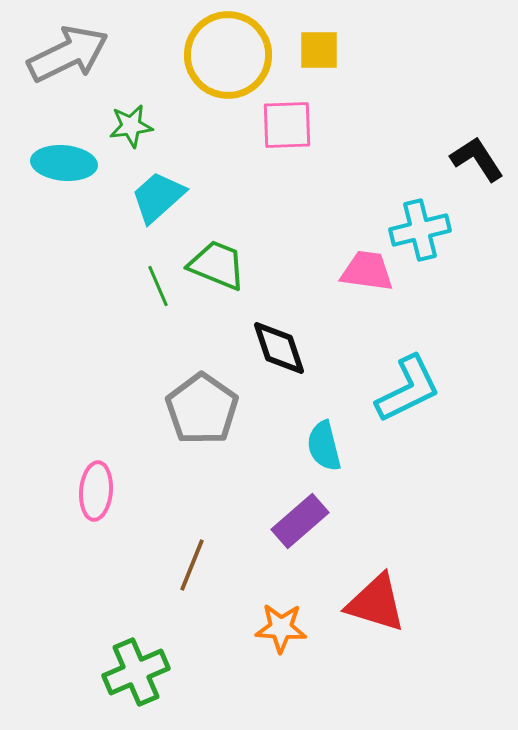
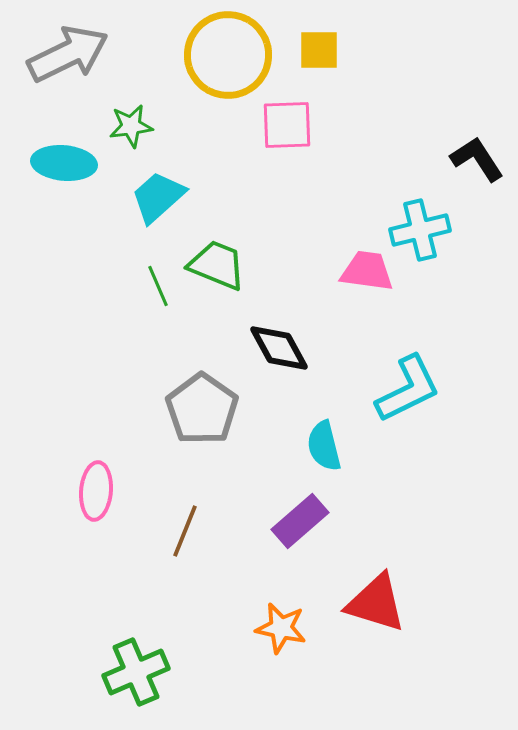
black diamond: rotated 10 degrees counterclockwise
brown line: moved 7 px left, 34 px up
orange star: rotated 9 degrees clockwise
